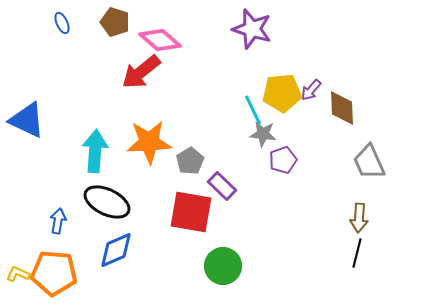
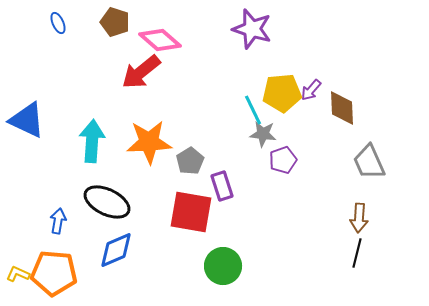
blue ellipse: moved 4 px left
cyan arrow: moved 3 px left, 10 px up
purple rectangle: rotated 28 degrees clockwise
